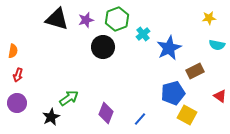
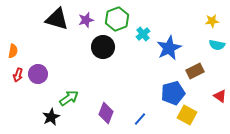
yellow star: moved 3 px right, 3 px down
purple circle: moved 21 px right, 29 px up
